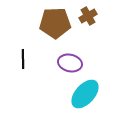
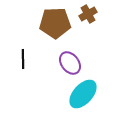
brown cross: moved 2 px up
purple ellipse: rotated 40 degrees clockwise
cyan ellipse: moved 2 px left
